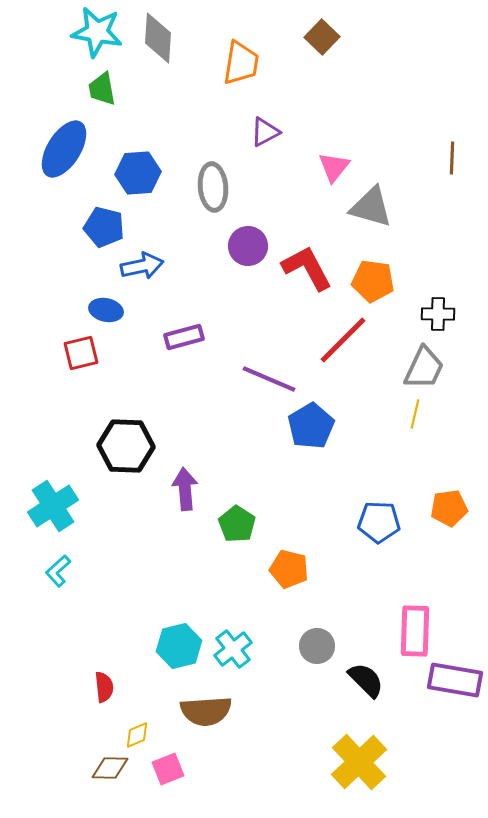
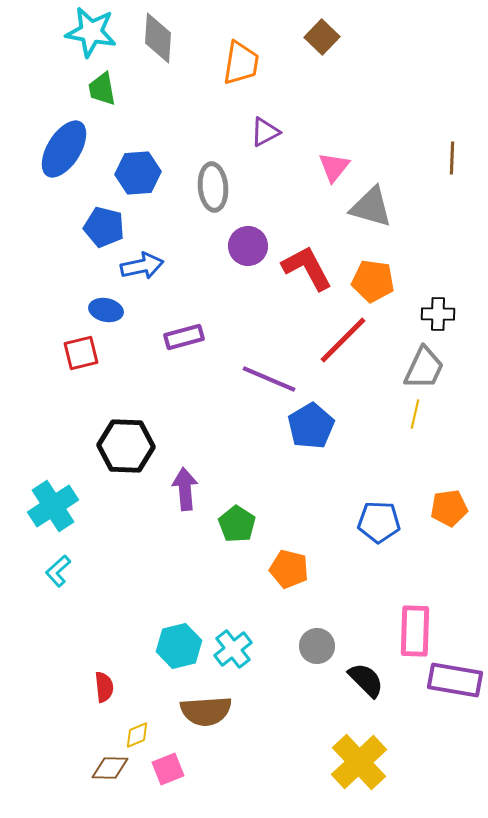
cyan star at (97, 32): moved 6 px left
